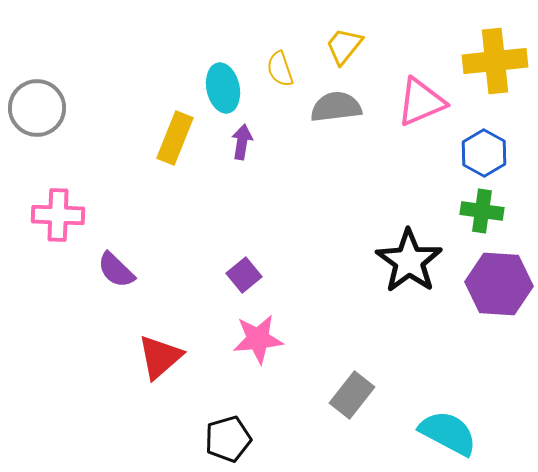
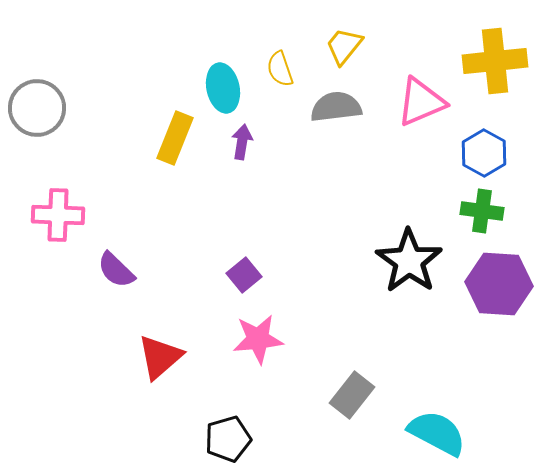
cyan semicircle: moved 11 px left
